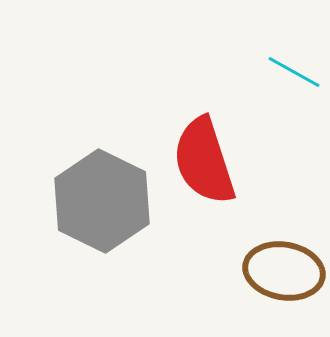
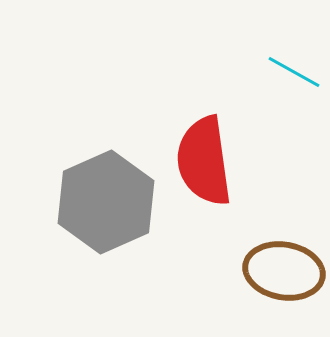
red semicircle: rotated 10 degrees clockwise
gray hexagon: moved 4 px right, 1 px down; rotated 10 degrees clockwise
